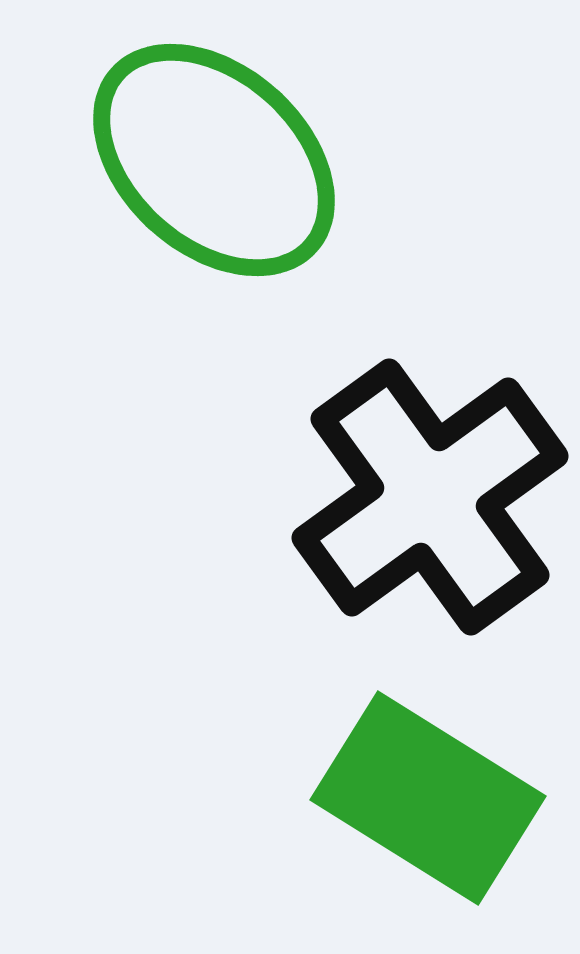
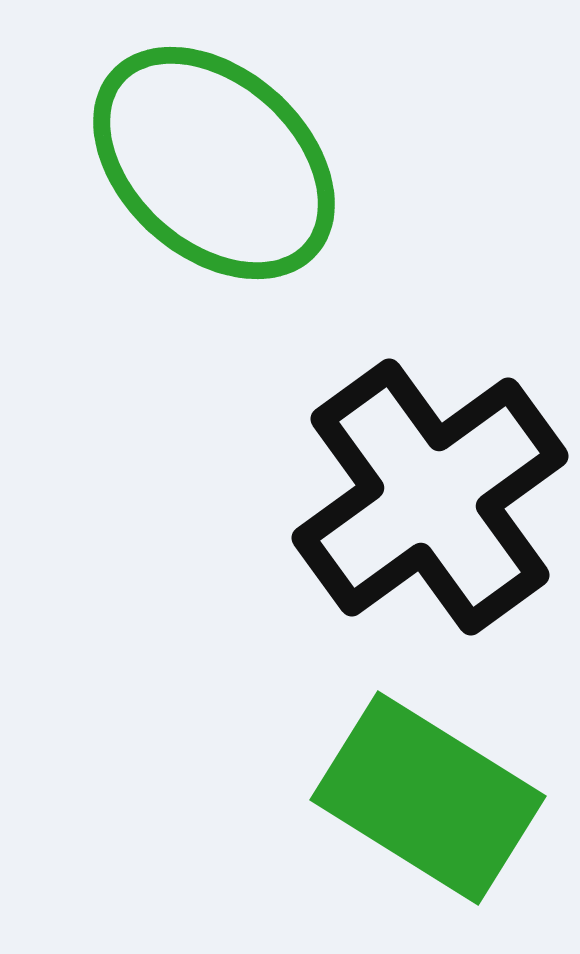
green ellipse: moved 3 px down
